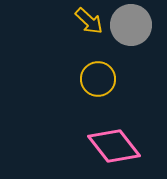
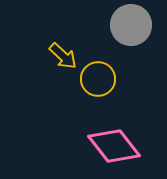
yellow arrow: moved 26 px left, 35 px down
